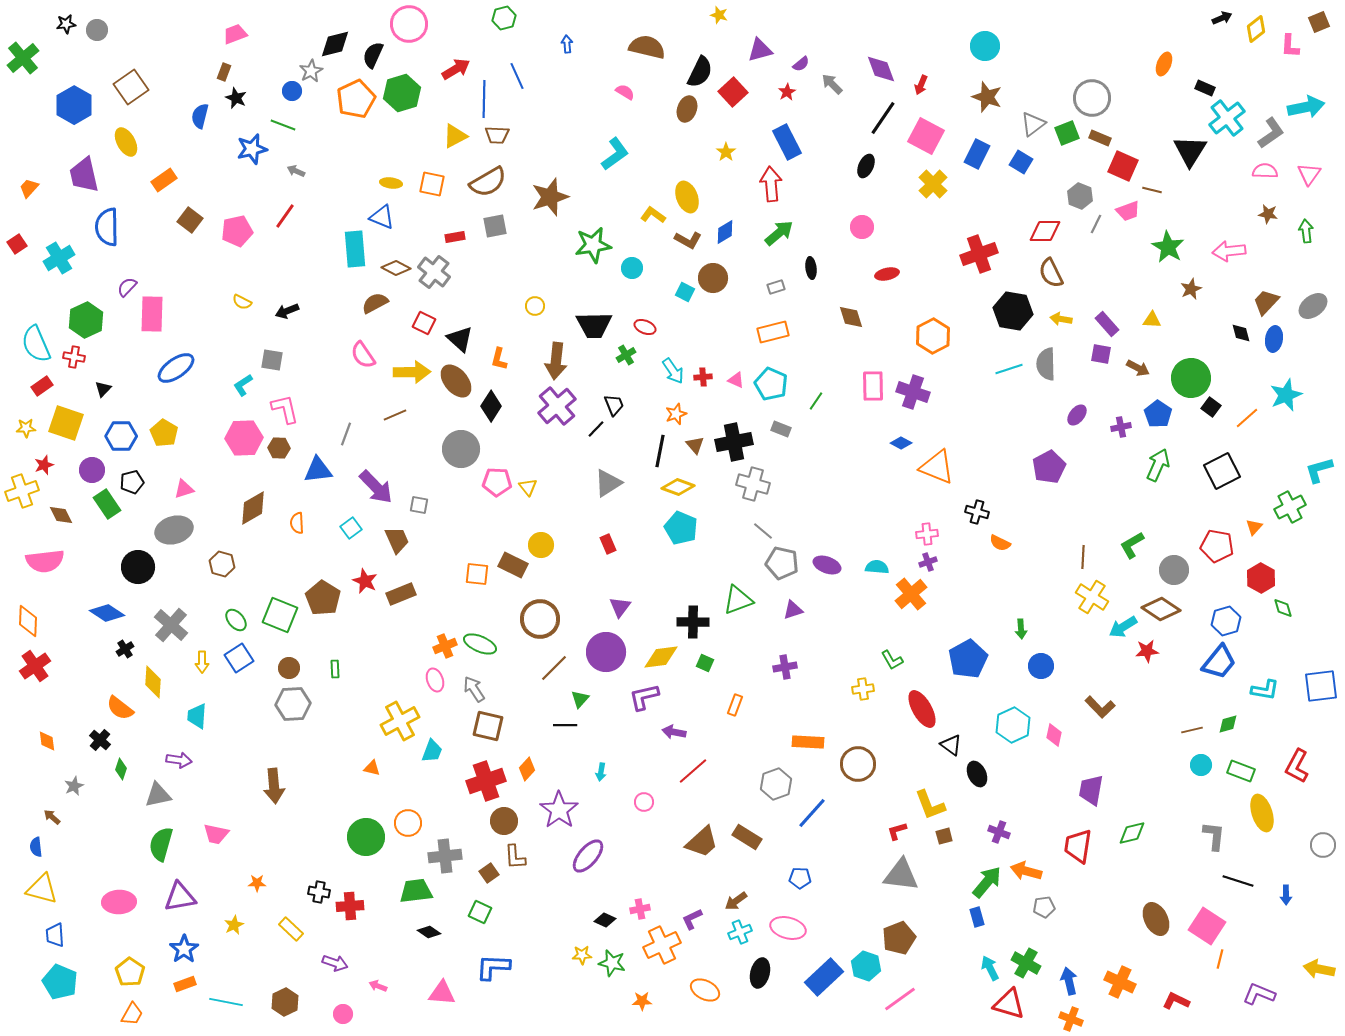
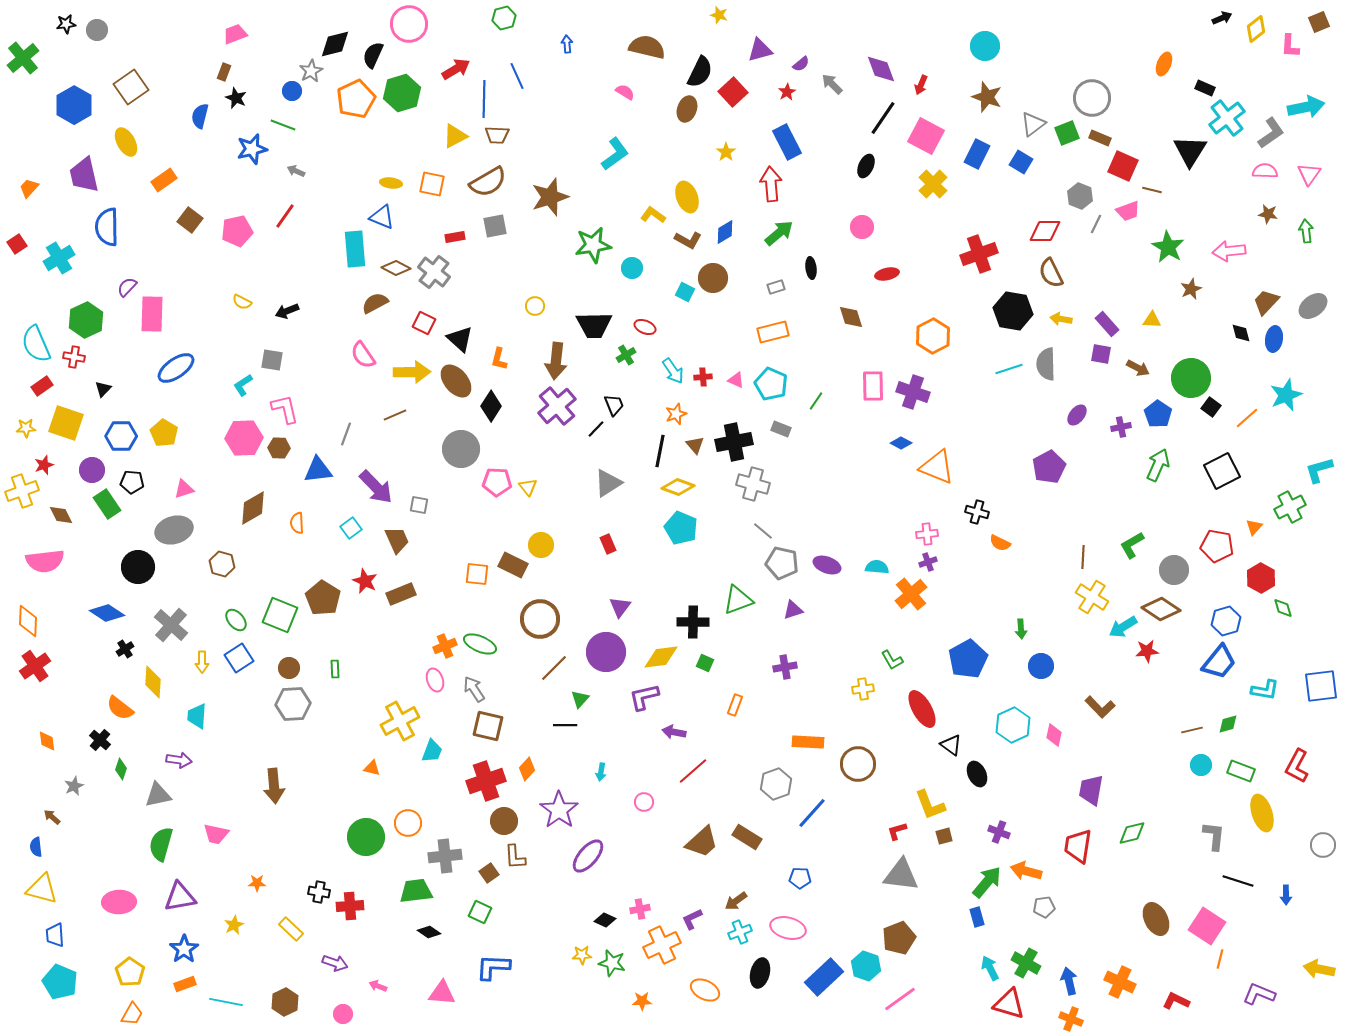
black pentagon at (132, 482): rotated 20 degrees clockwise
